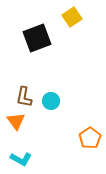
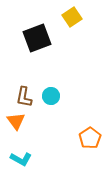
cyan circle: moved 5 px up
